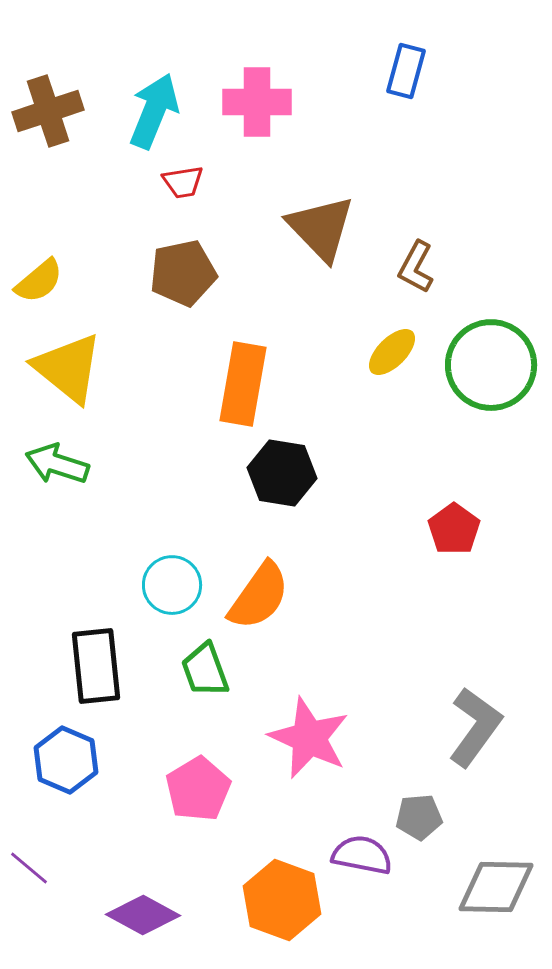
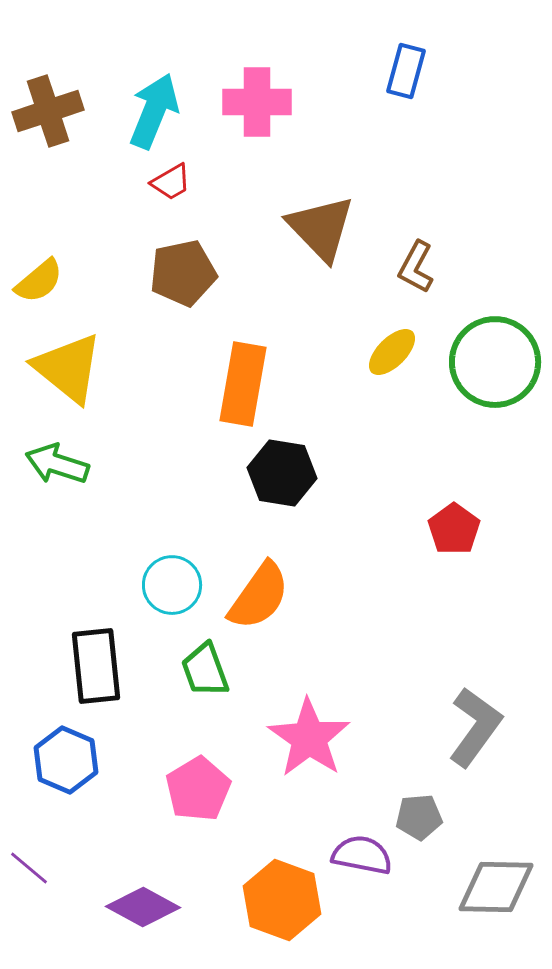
red trapezoid: moved 12 px left; rotated 21 degrees counterclockwise
green circle: moved 4 px right, 3 px up
pink star: rotated 10 degrees clockwise
purple diamond: moved 8 px up
